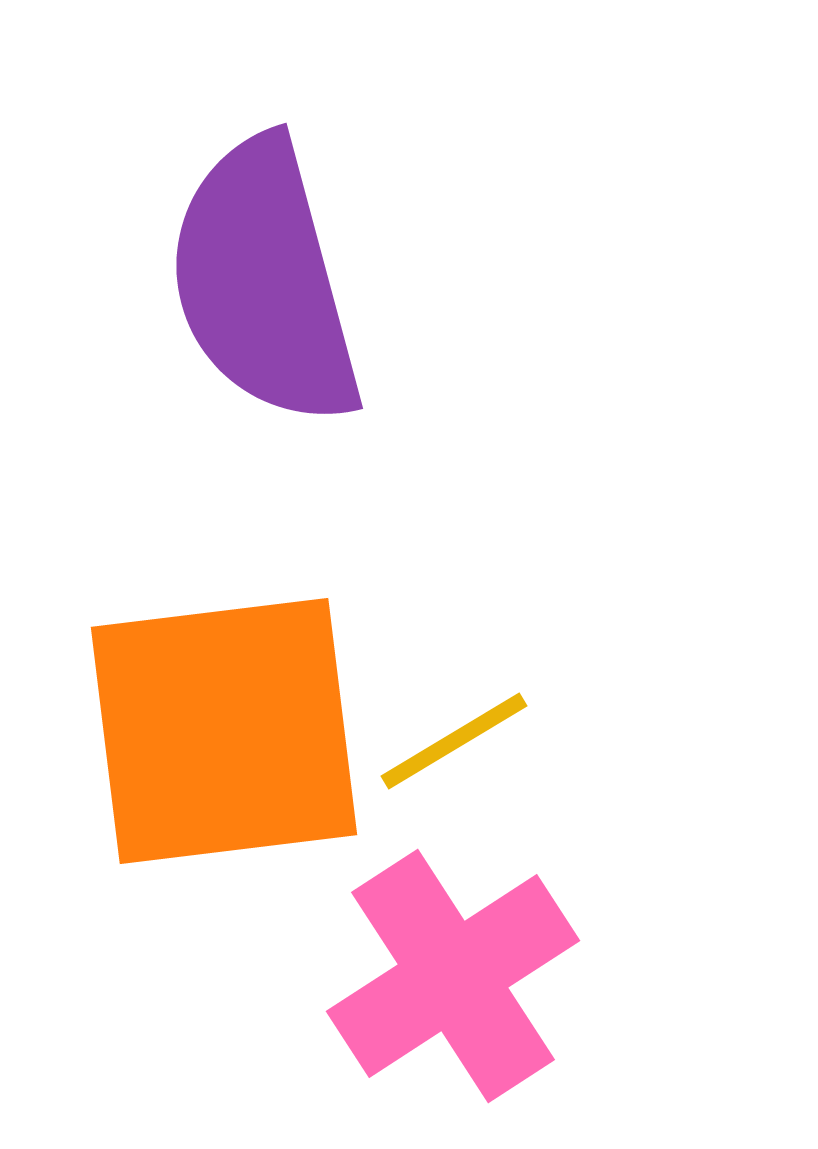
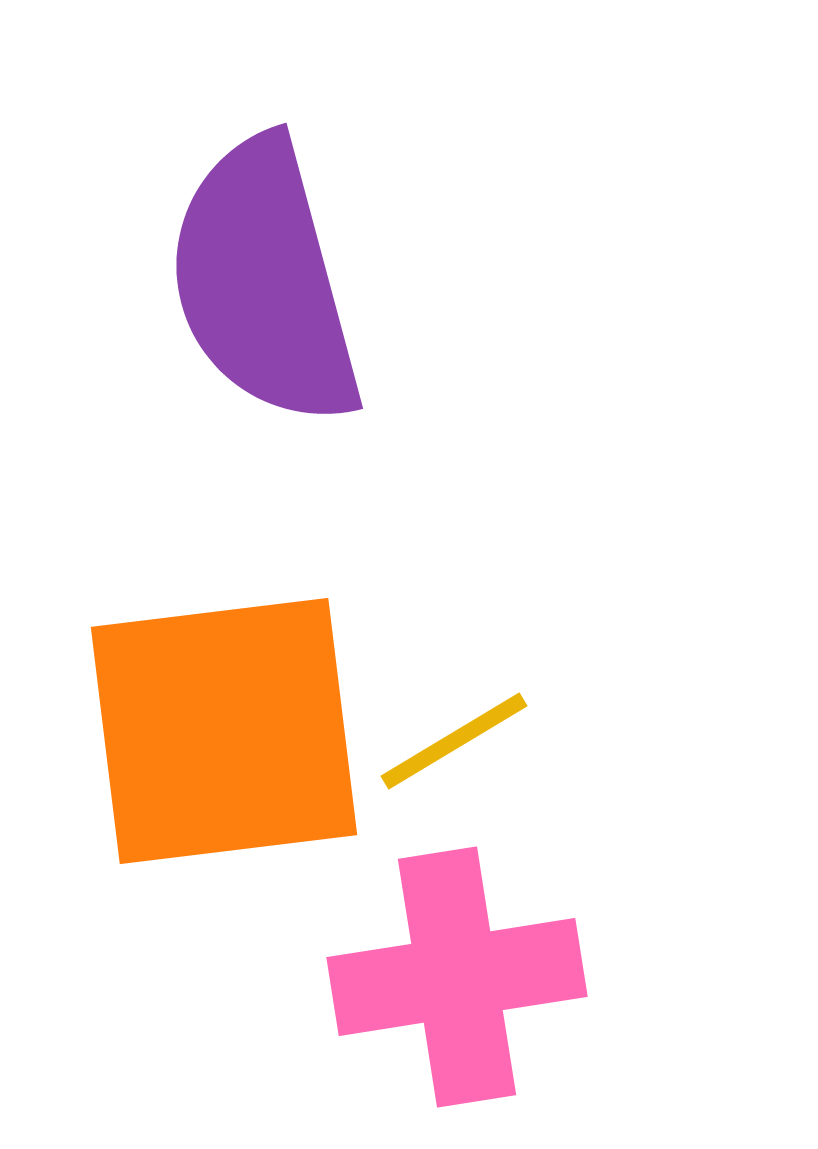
pink cross: moved 4 px right, 1 px down; rotated 24 degrees clockwise
